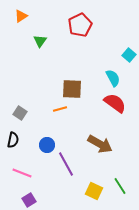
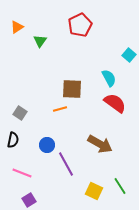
orange triangle: moved 4 px left, 11 px down
cyan semicircle: moved 4 px left
